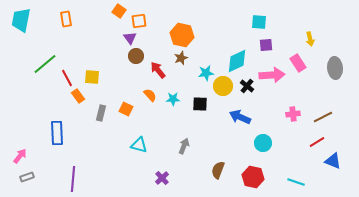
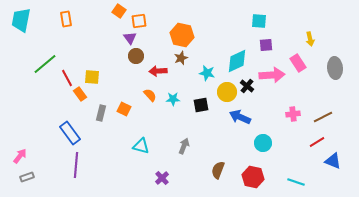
cyan square at (259, 22): moved 1 px up
red arrow at (158, 70): moved 1 px down; rotated 54 degrees counterclockwise
cyan star at (206, 73): moved 1 px right; rotated 21 degrees clockwise
yellow circle at (223, 86): moved 4 px right, 6 px down
orange rectangle at (78, 96): moved 2 px right, 2 px up
black square at (200, 104): moved 1 px right, 1 px down; rotated 14 degrees counterclockwise
orange square at (126, 109): moved 2 px left
blue rectangle at (57, 133): moved 13 px right; rotated 35 degrees counterclockwise
cyan triangle at (139, 145): moved 2 px right, 1 px down
purple line at (73, 179): moved 3 px right, 14 px up
